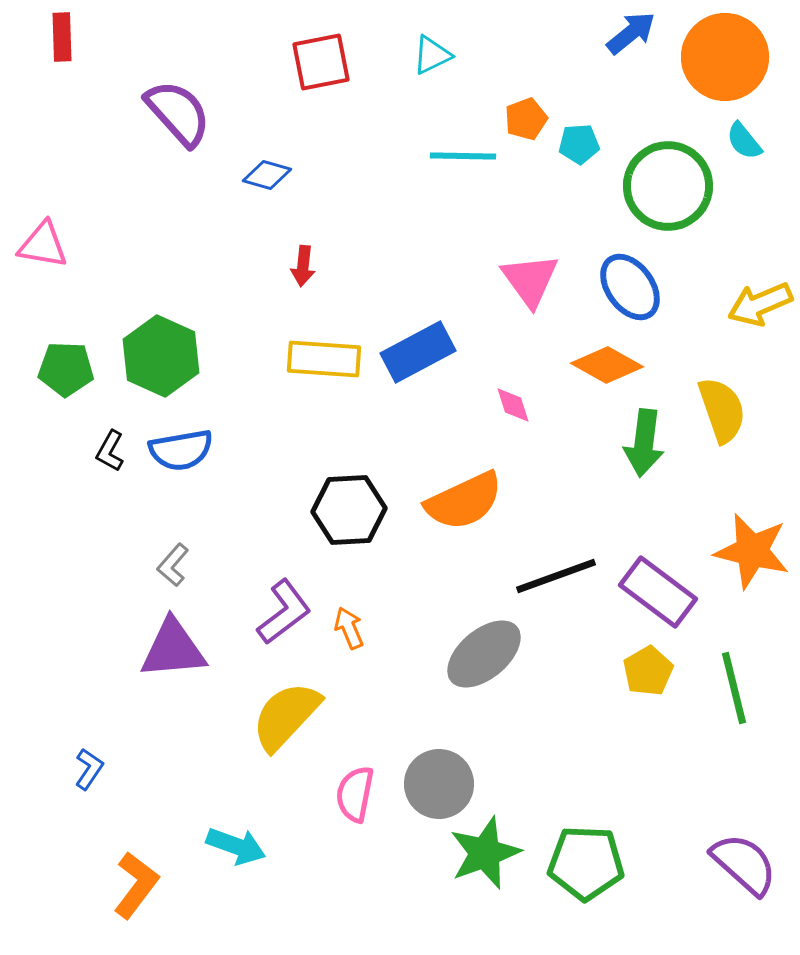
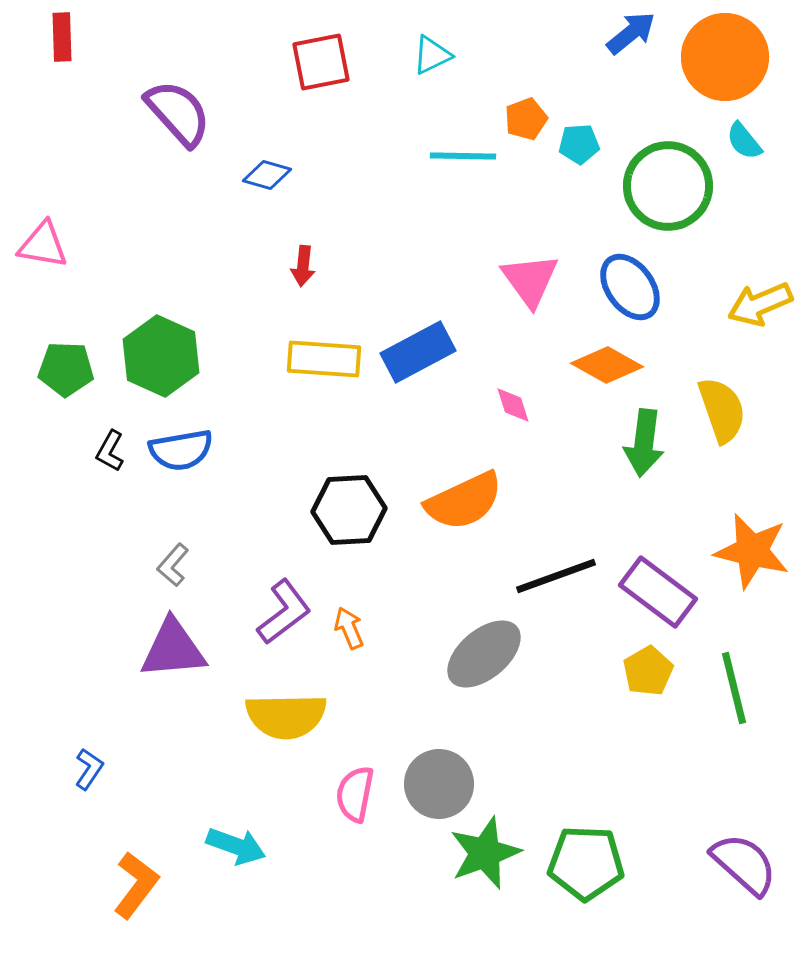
yellow semicircle at (286, 716): rotated 134 degrees counterclockwise
